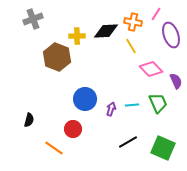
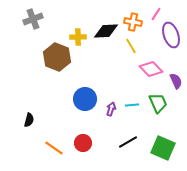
yellow cross: moved 1 px right, 1 px down
red circle: moved 10 px right, 14 px down
